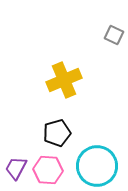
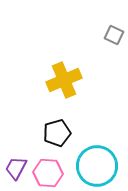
pink hexagon: moved 3 px down
